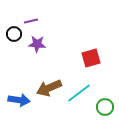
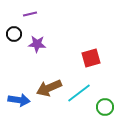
purple line: moved 1 px left, 7 px up
